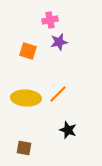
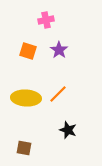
pink cross: moved 4 px left
purple star: moved 8 px down; rotated 24 degrees counterclockwise
